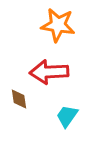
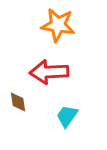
brown diamond: moved 1 px left, 3 px down
